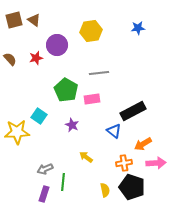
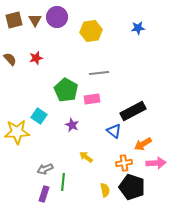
brown triangle: moved 1 px right; rotated 24 degrees clockwise
purple circle: moved 28 px up
